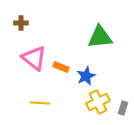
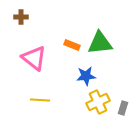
brown cross: moved 6 px up
green triangle: moved 6 px down
orange rectangle: moved 11 px right, 22 px up
blue star: rotated 18 degrees clockwise
yellow line: moved 3 px up
